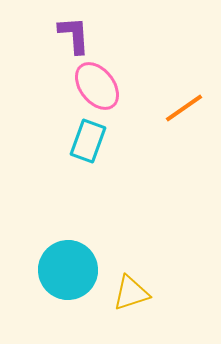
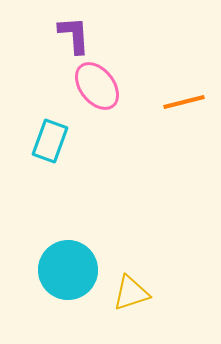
orange line: moved 6 px up; rotated 21 degrees clockwise
cyan rectangle: moved 38 px left
